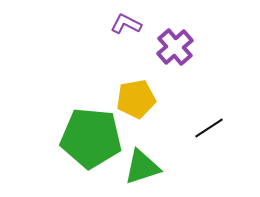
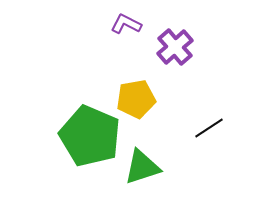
green pentagon: moved 1 px left, 2 px up; rotated 18 degrees clockwise
